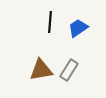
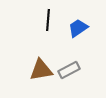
black line: moved 2 px left, 2 px up
gray rectangle: rotated 30 degrees clockwise
